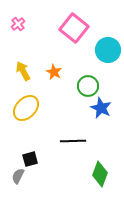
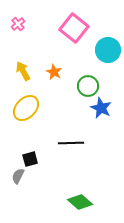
black line: moved 2 px left, 2 px down
green diamond: moved 20 px left, 28 px down; rotated 70 degrees counterclockwise
